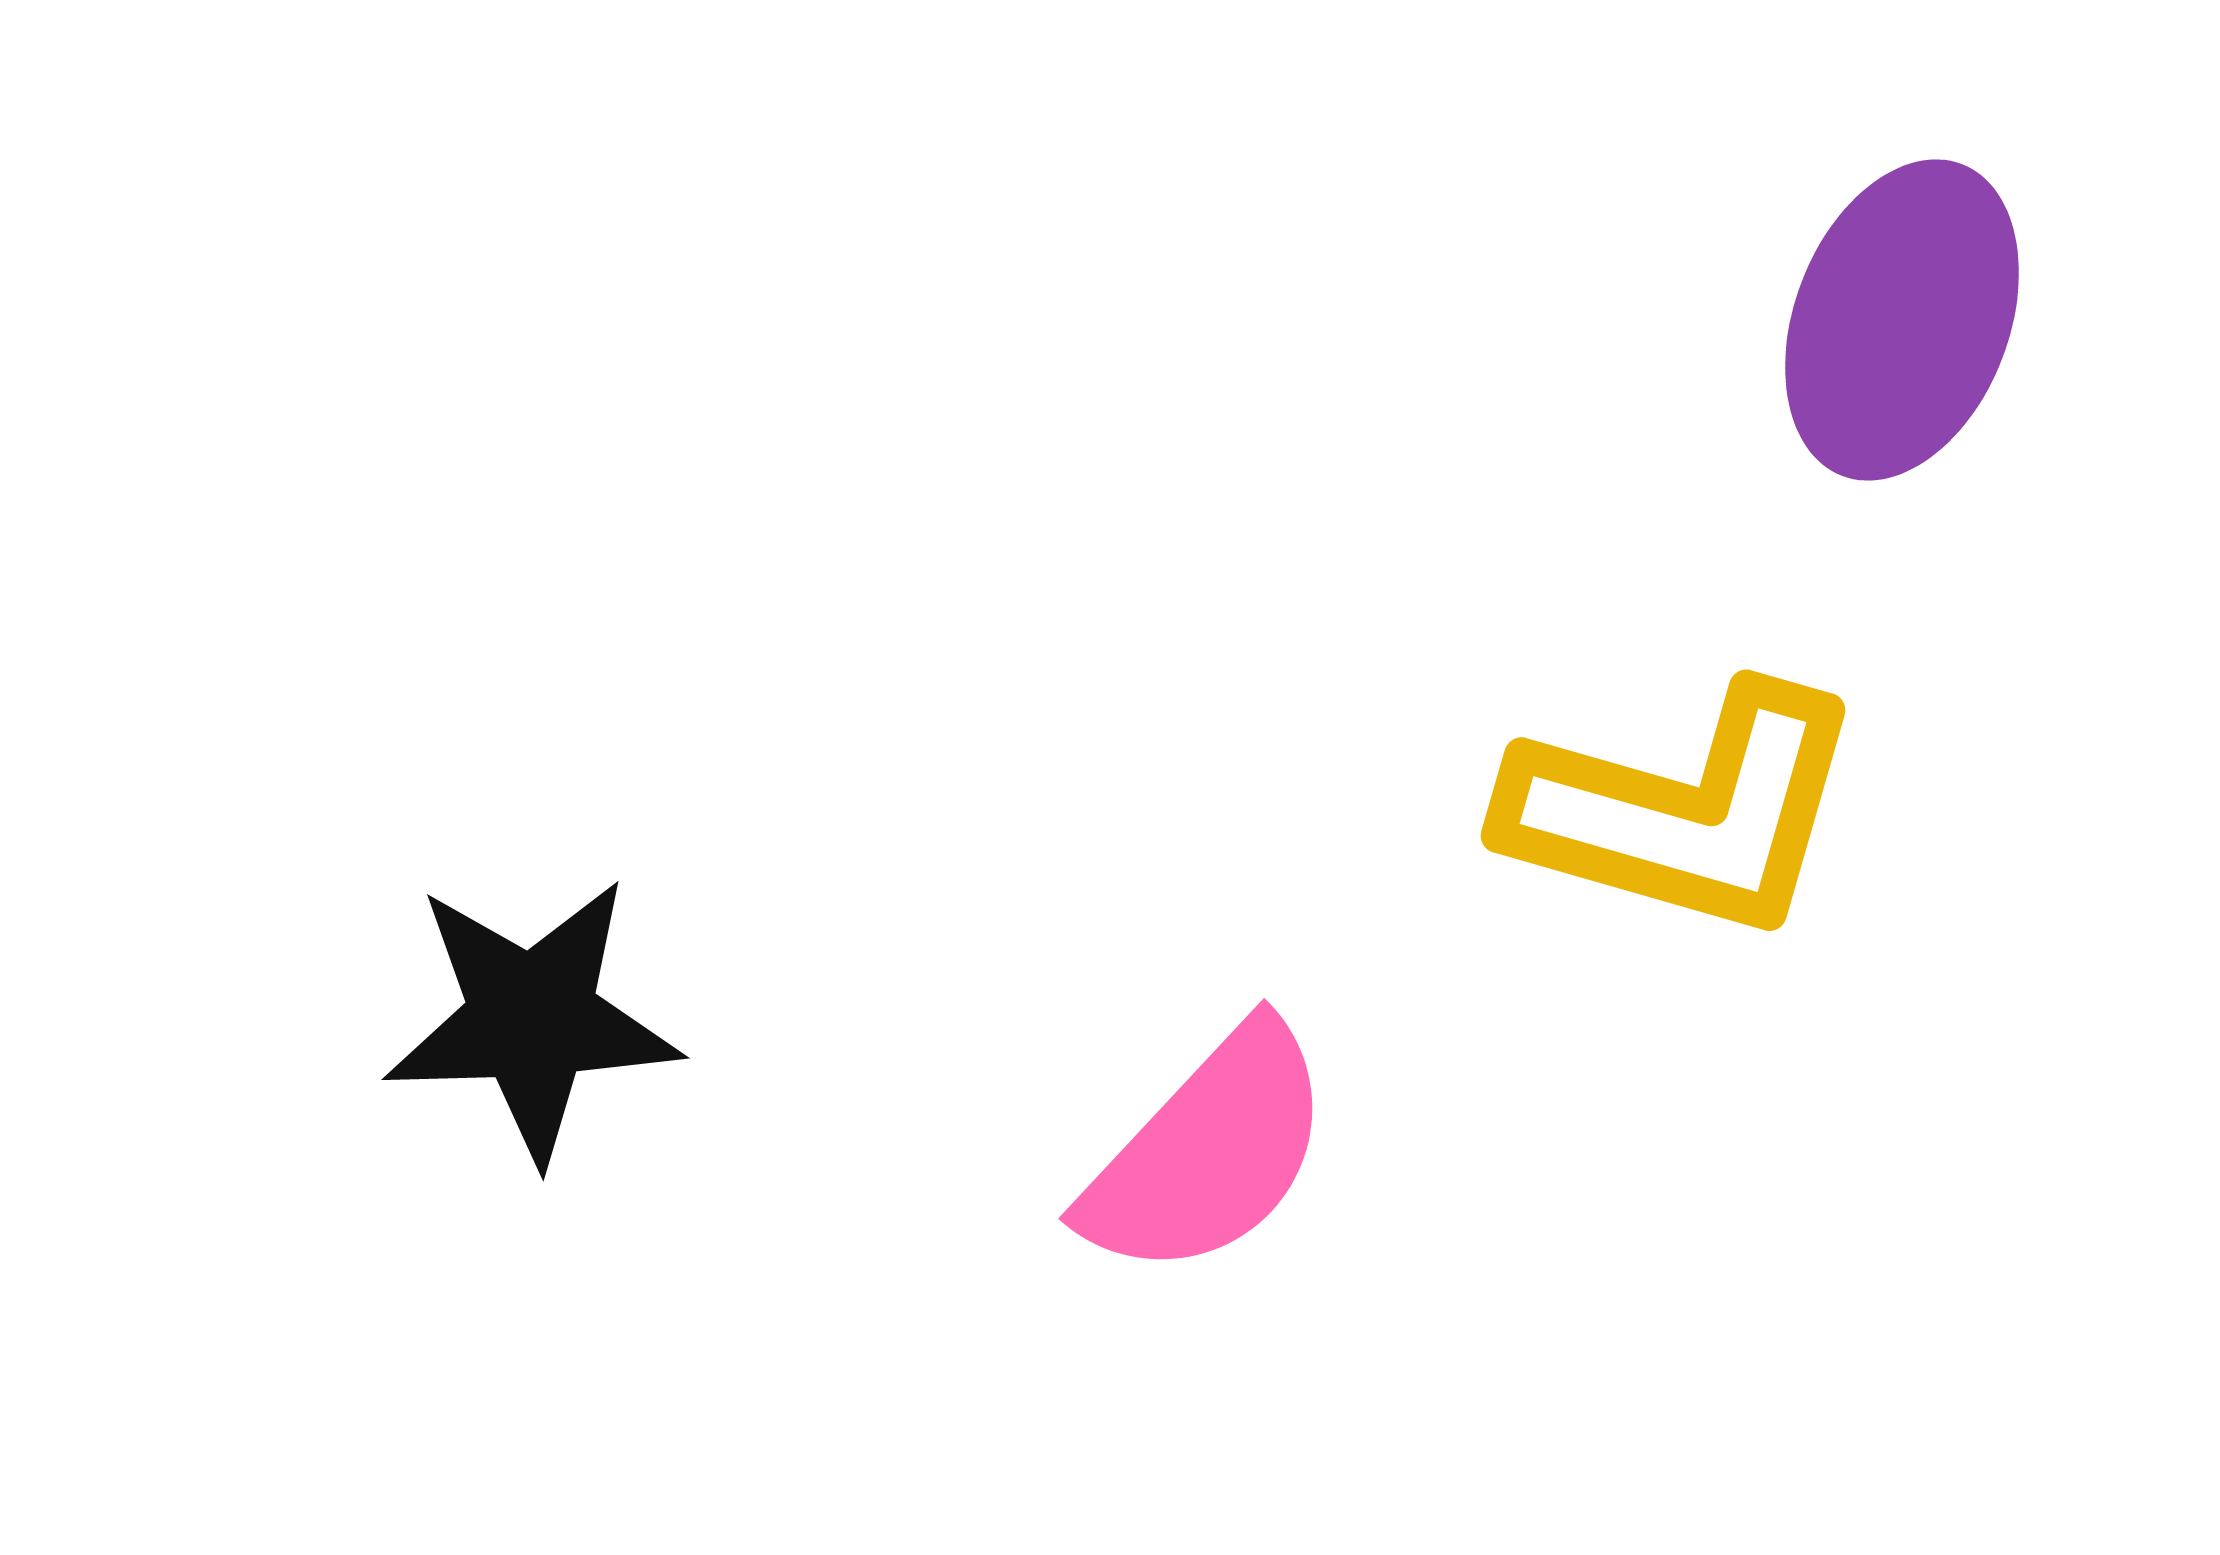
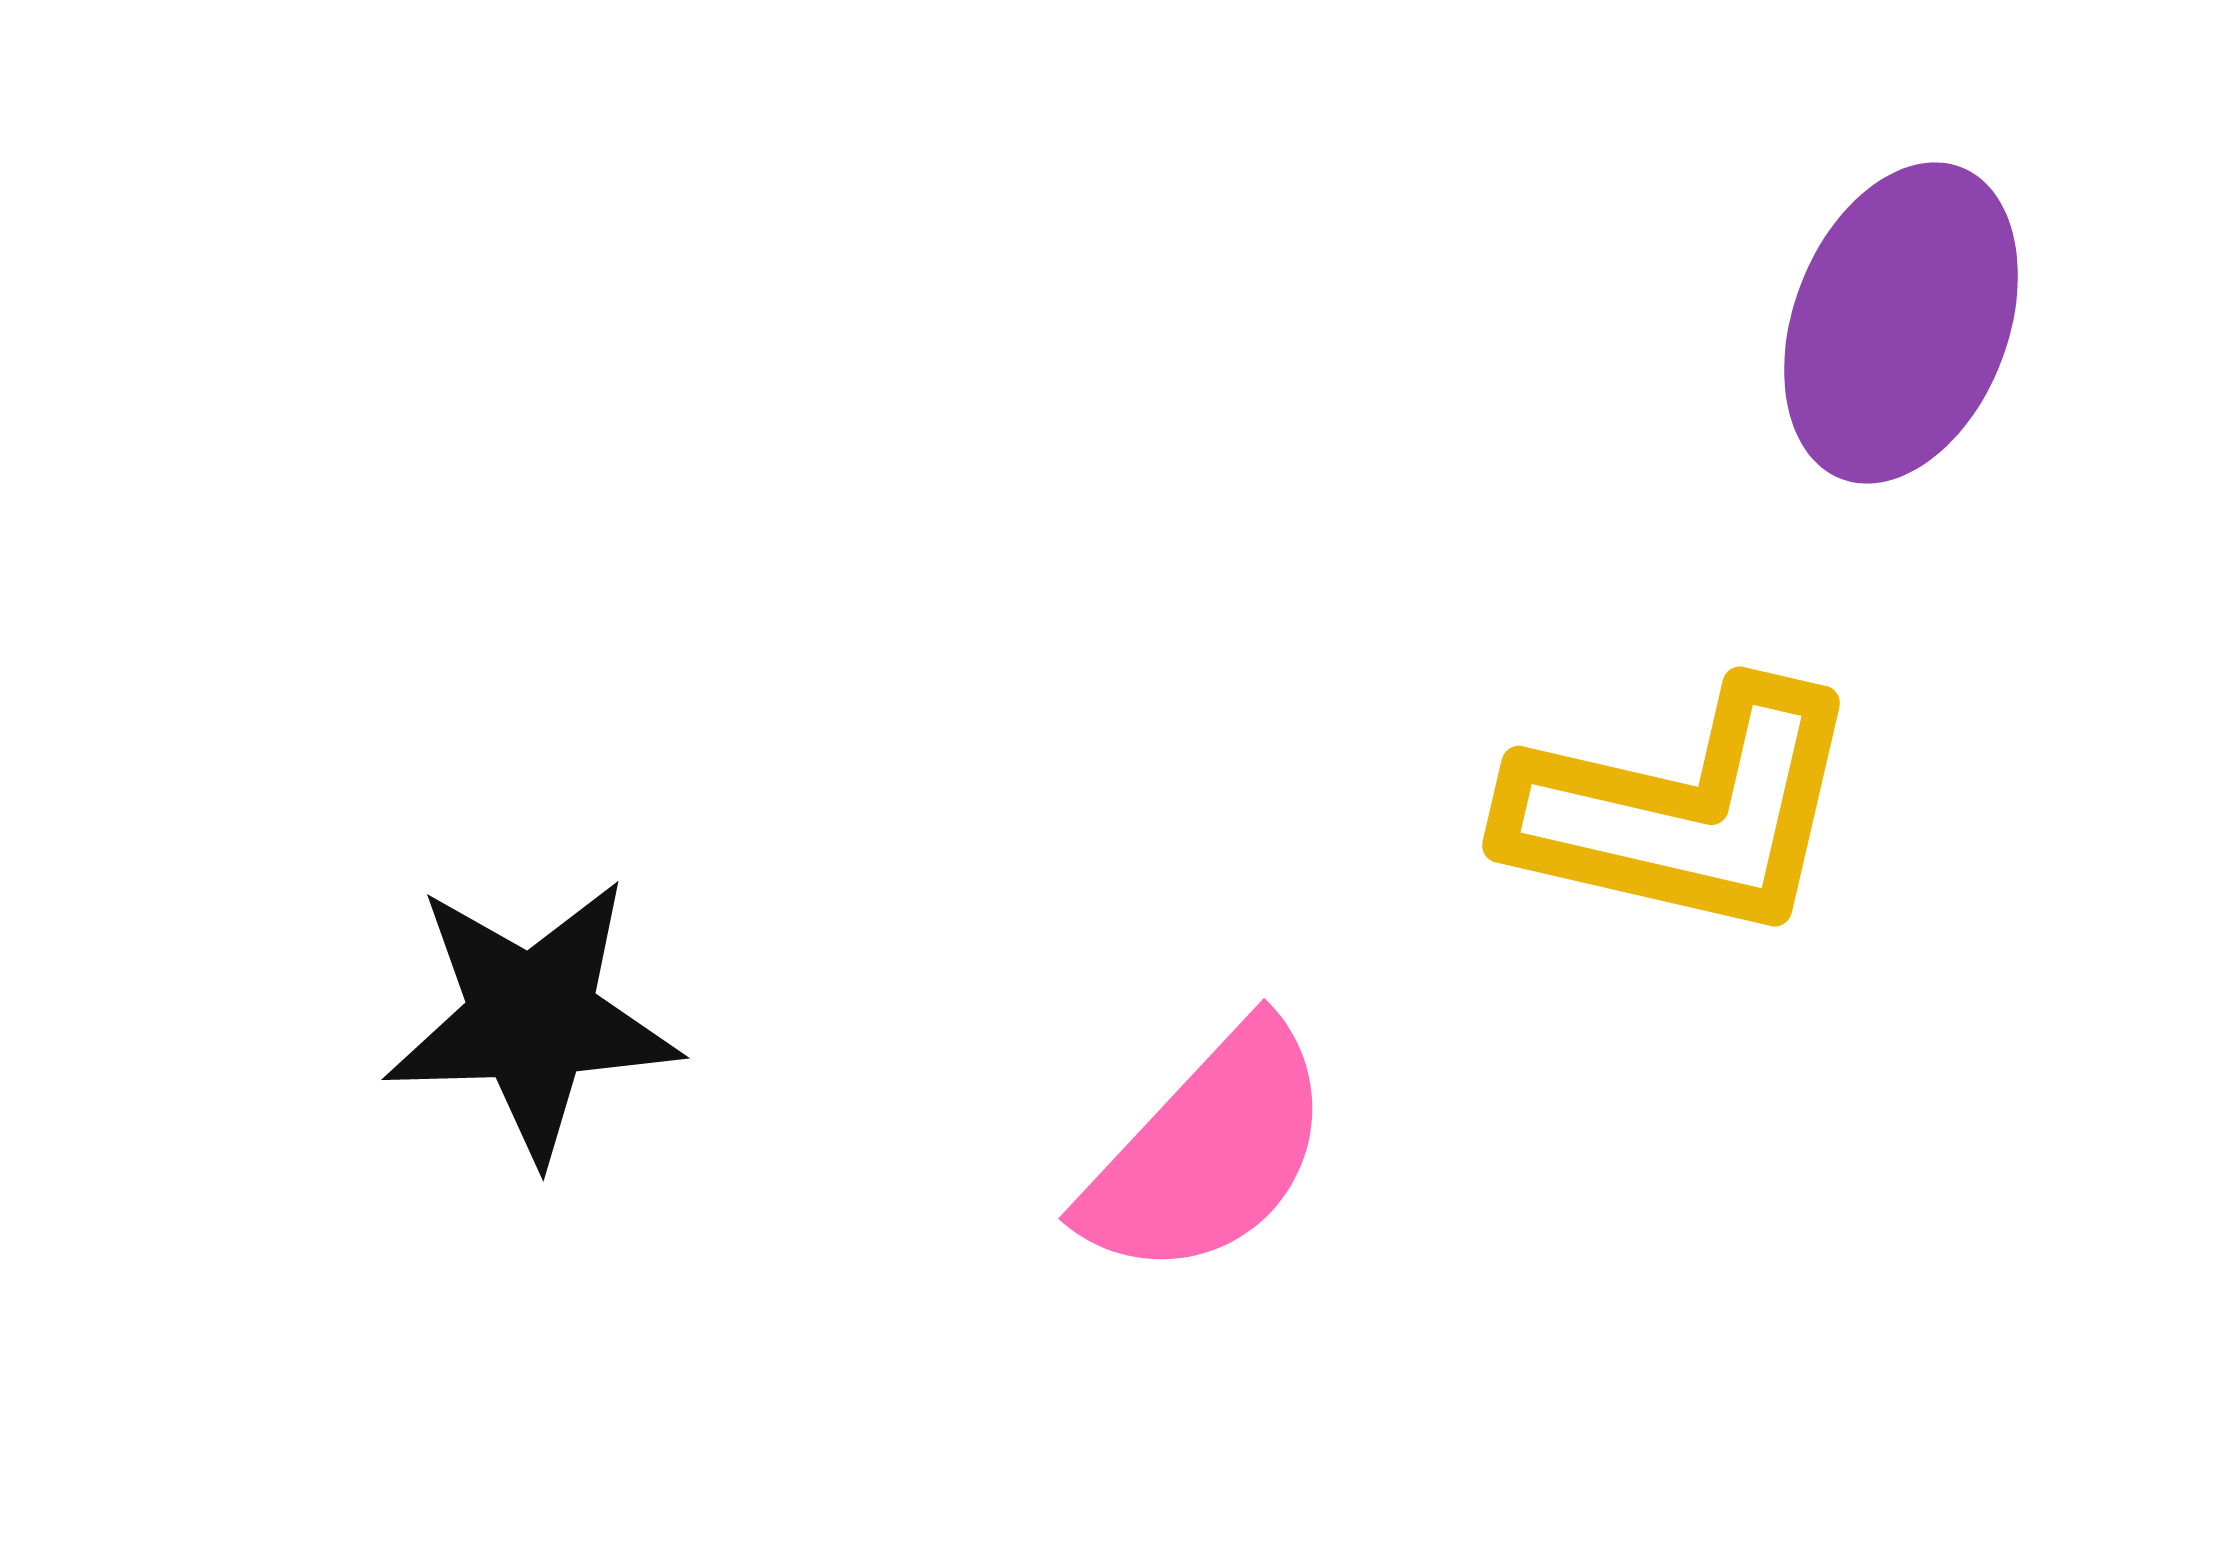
purple ellipse: moved 1 px left, 3 px down
yellow L-shape: rotated 3 degrees counterclockwise
